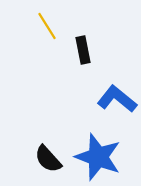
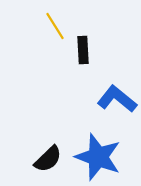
yellow line: moved 8 px right
black rectangle: rotated 8 degrees clockwise
black semicircle: rotated 92 degrees counterclockwise
